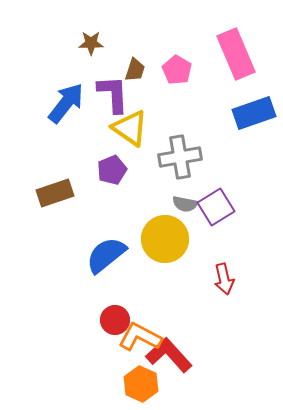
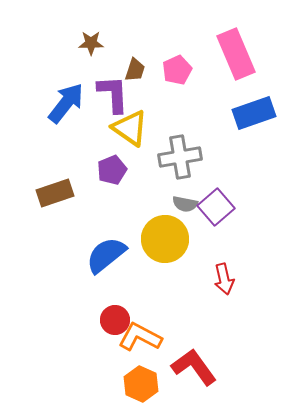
pink pentagon: rotated 16 degrees clockwise
purple square: rotated 9 degrees counterclockwise
red L-shape: moved 25 px right, 12 px down; rotated 6 degrees clockwise
